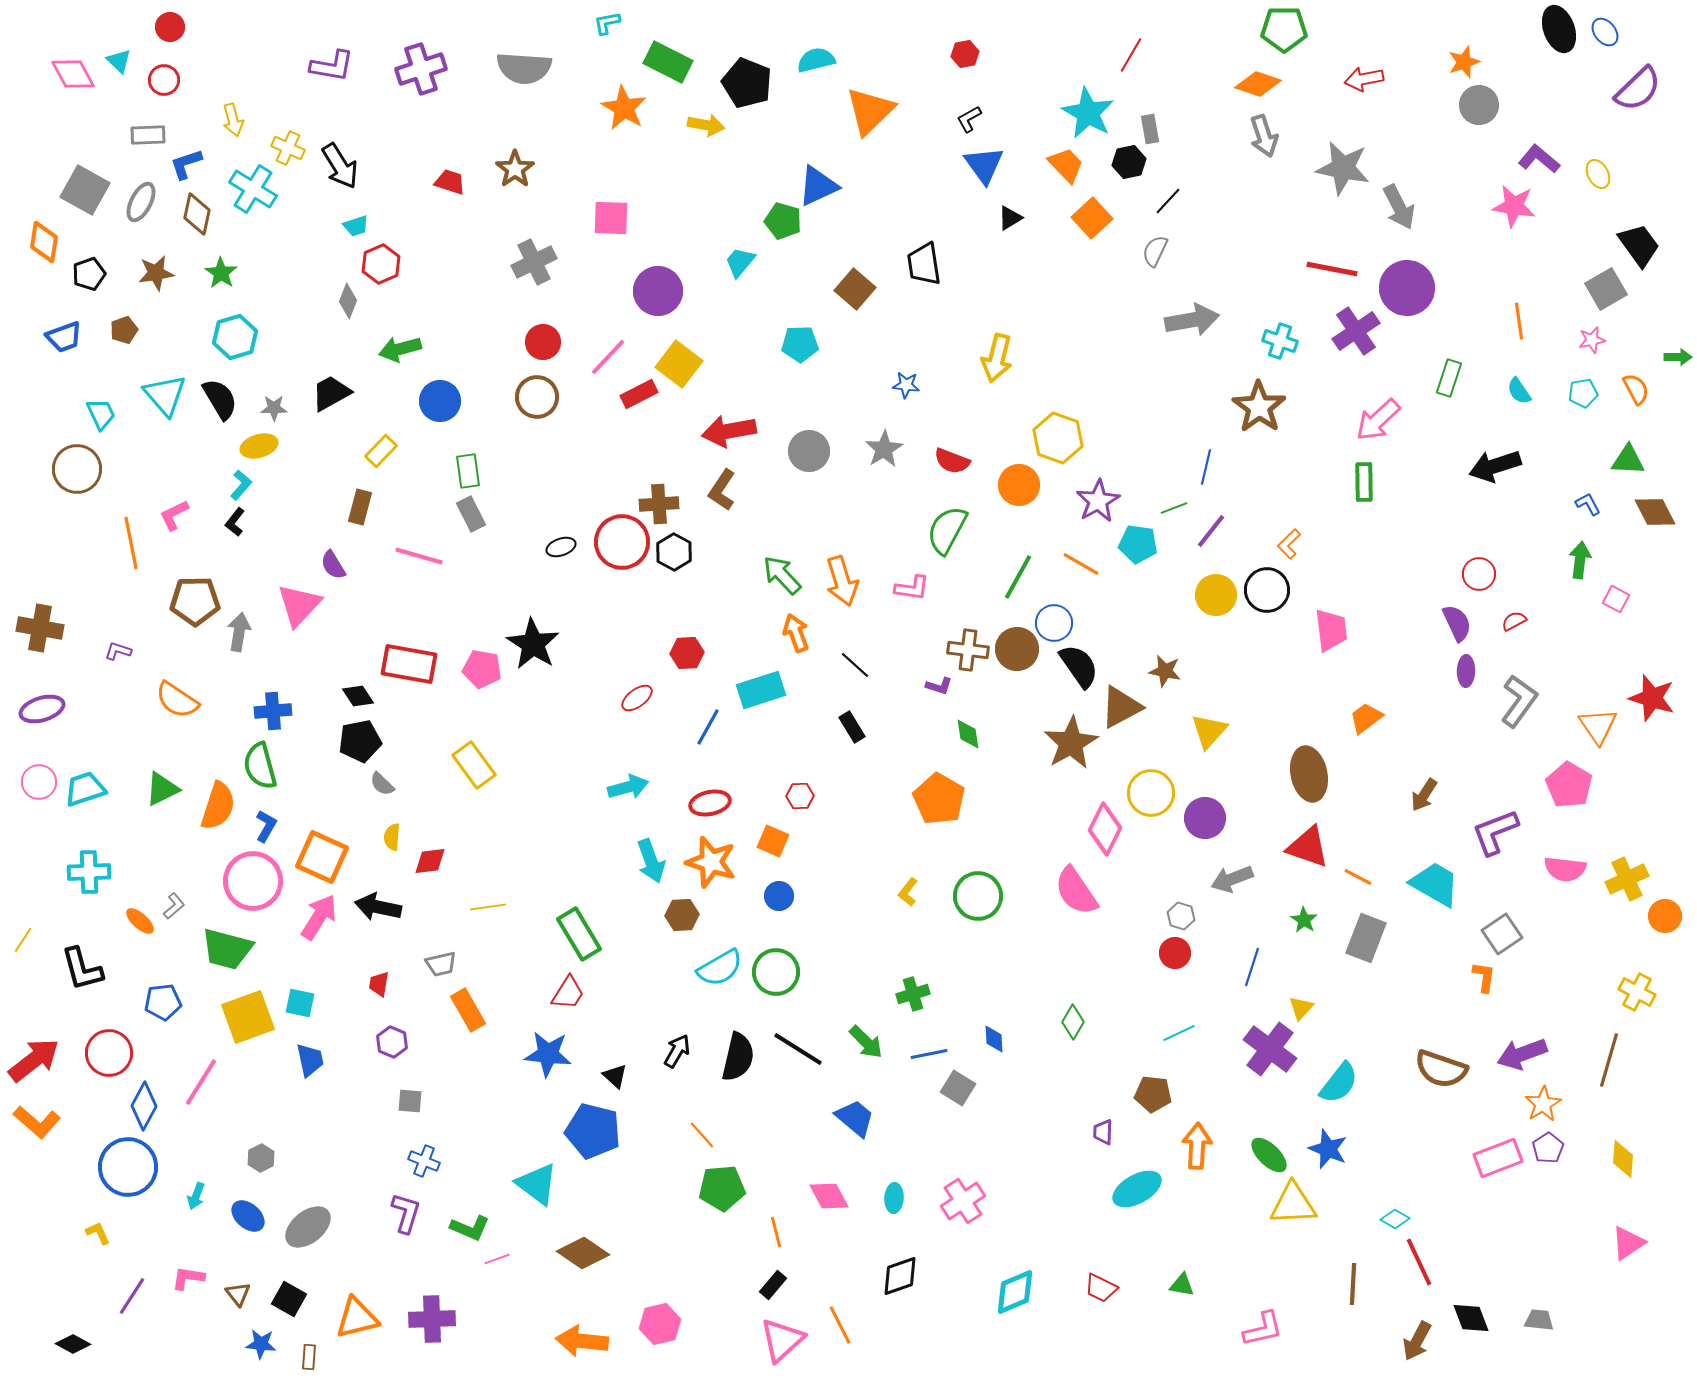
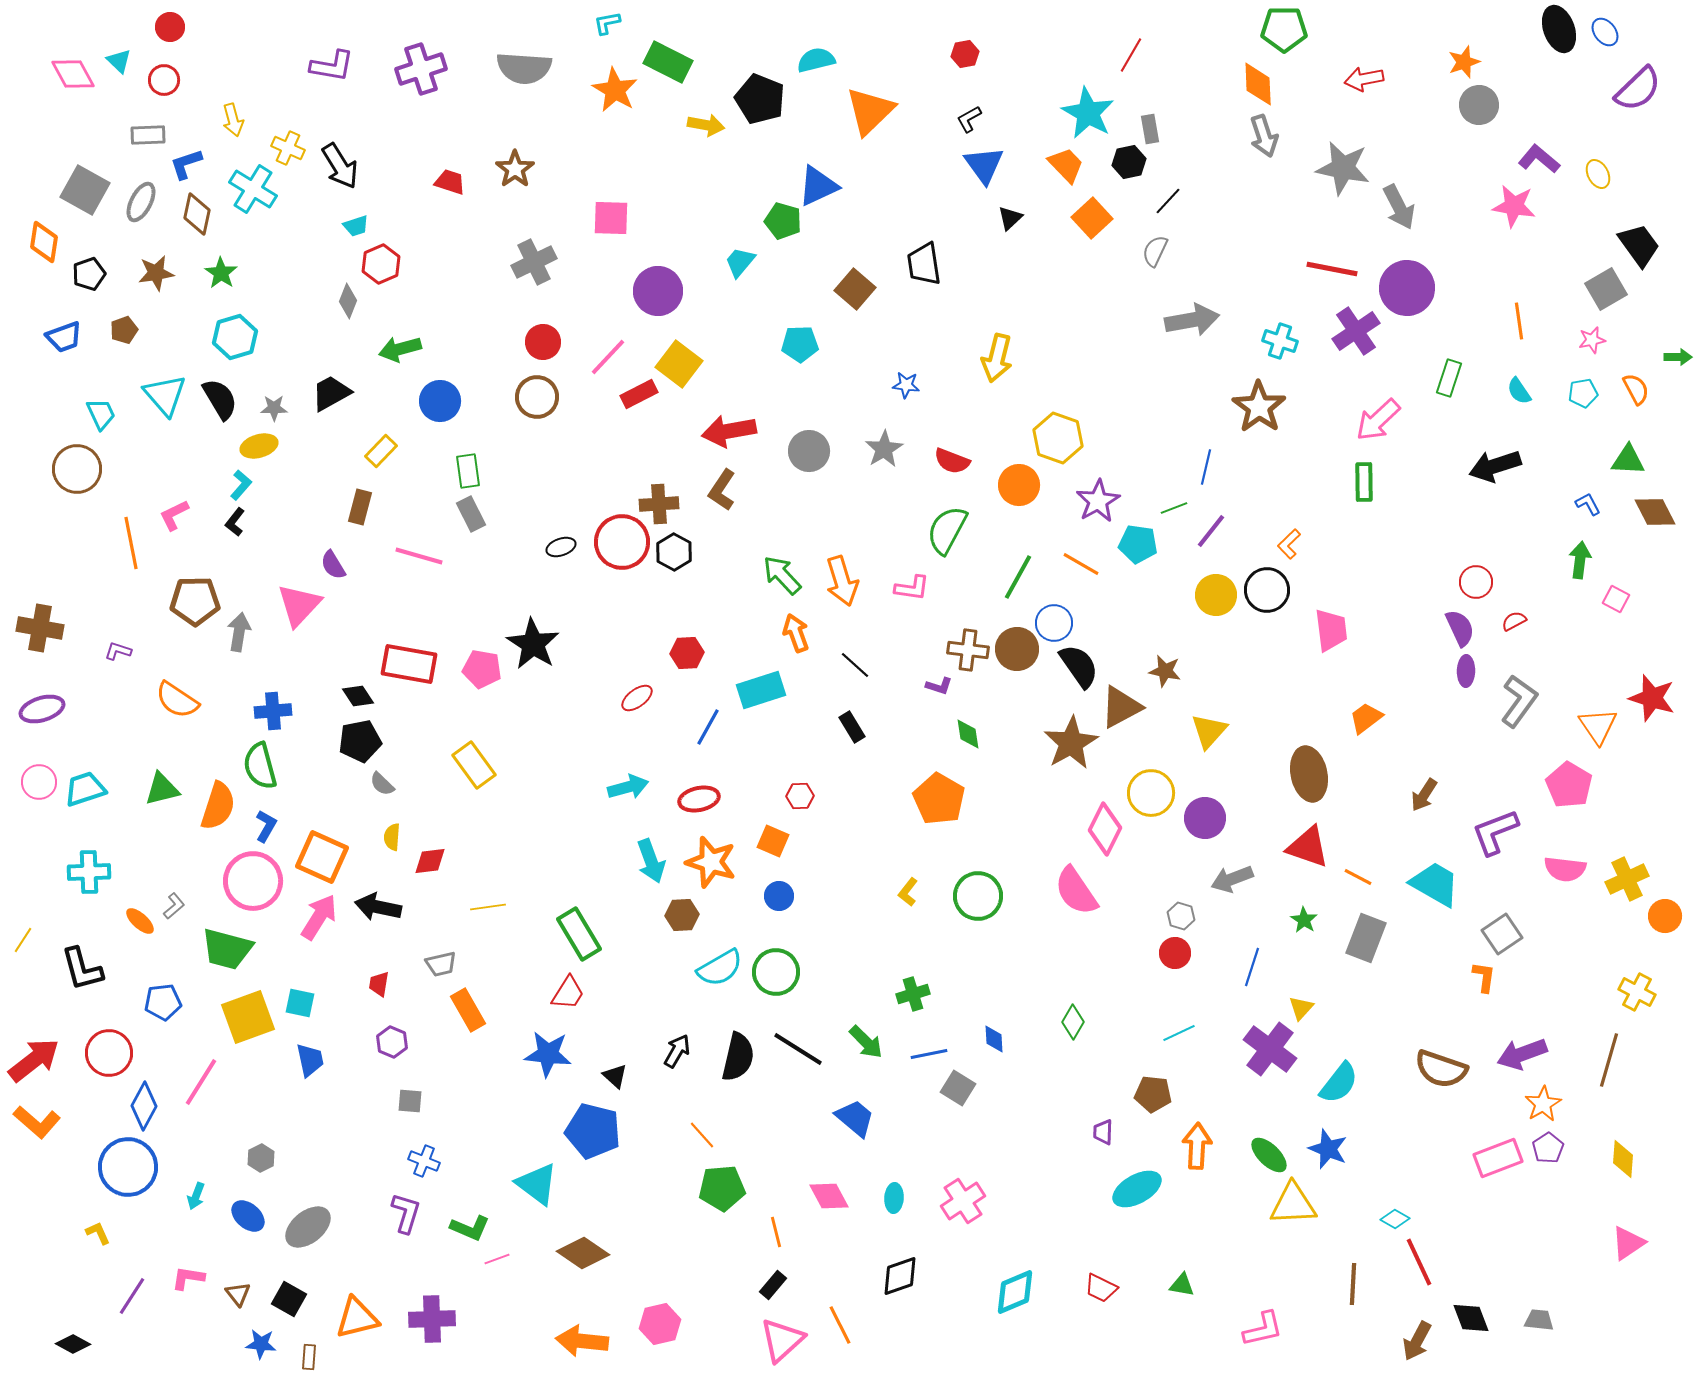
black pentagon at (747, 83): moved 13 px right, 16 px down
orange diamond at (1258, 84): rotated 69 degrees clockwise
orange star at (624, 108): moved 9 px left, 18 px up
black triangle at (1010, 218): rotated 12 degrees counterclockwise
red circle at (1479, 574): moved 3 px left, 8 px down
purple semicircle at (1457, 623): moved 3 px right, 5 px down
green triangle at (162, 789): rotated 12 degrees clockwise
red ellipse at (710, 803): moved 11 px left, 4 px up
